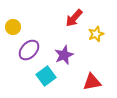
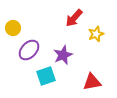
yellow circle: moved 1 px down
purple star: moved 1 px left
cyan square: rotated 18 degrees clockwise
